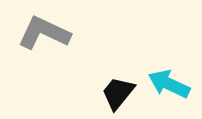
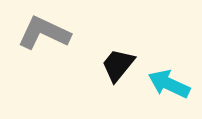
black trapezoid: moved 28 px up
